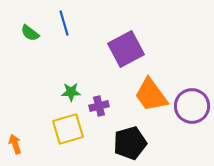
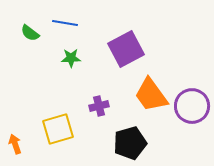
blue line: moved 1 px right; rotated 65 degrees counterclockwise
green star: moved 34 px up
yellow square: moved 10 px left
